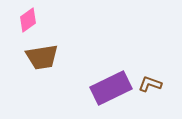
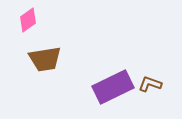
brown trapezoid: moved 3 px right, 2 px down
purple rectangle: moved 2 px right, 1 px up
